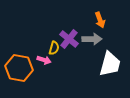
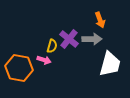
yellow semicircle: moved 2 px left, 2 px up
